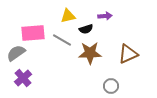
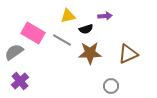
pink rectangle: rotated 35 degrees clockwise
gray semicircle: moved 2 px left, 1 px up
purple cross: moved 3 px left, 3 px down
